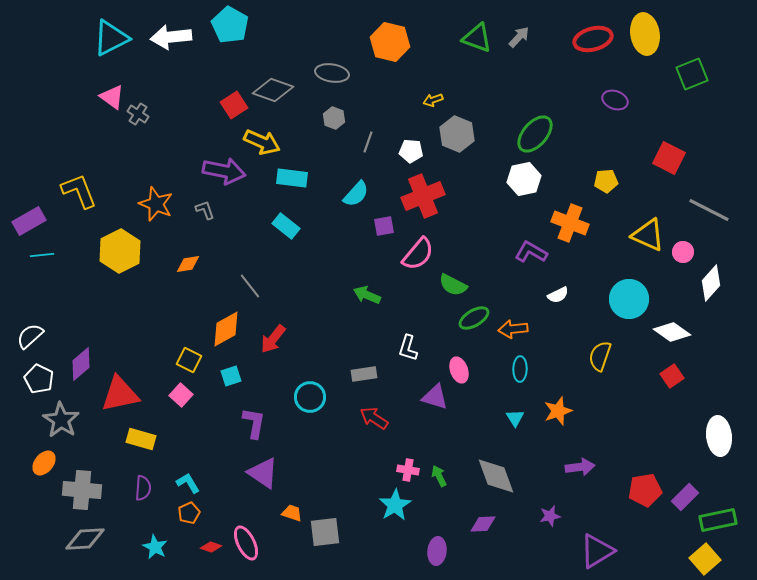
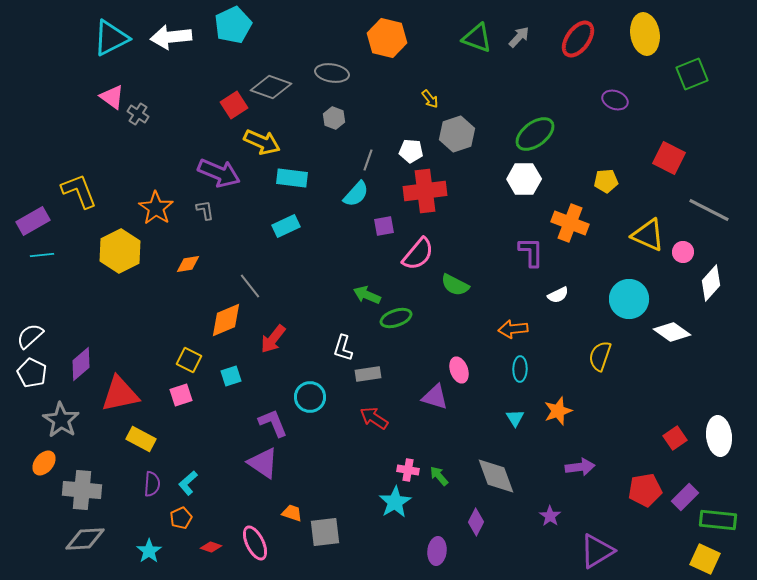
cyan pentagon at (230, 25): moved 3 px right; rotated 18 degrees clockwise
red ellipse at (593, 39): moved 15 px left; rotated 39 degrees counterclockwise
orange hexagon at (390, 42): moved 3 px left, 4 px up
gray diamond at (273, 90): moved 2 px left, 3 px up
yellow arrow at (433, 100): moved 3 px left, 1 px up; rotated 108 degrees counterclockwise
gray hexagon at (457, 134): rotated 20 degrees clockwise
green ellipse at (535, 134): rotated 12 degrees clockwise
gray line at (368, 142): moved 18 px down
purple arrow at (224, 171): moved 5 px left, 2 px down; rotated 12 degrees clockwise
white hexagon at (524, 179): rotated 12 degrees clockwise
red cross at (423, 196): moved 2 px right, 5 px up; rotated 15 degrees clockwise
orange star at (156, 204): moved 4 px down; rotated 12 degrees clockwise
gray L-shape at (205, 210): rotated 10 degrees clockwise
purple rectangle at (29, 221): moved 4 px right
cyan rectangle at (286, 226): rotated 64 degrees counterclockwise
purple L-shape at (531, 252): rotated 60 degrees clockwise
green semicircle at (453, 285): moved 2 px right
green ellipse at (474, 318): moved 78 px left; rotated 12 degrees clockwise
orange diamond at (226, 329): moved 9 px up; rotated 6 degrees clockwise
white L-shape at (408, 348): moved 65 px left
gray rectangle at (364, 374): moved 4 px right
red square at (672, 376): moved 3 px right, 62 px down
white pentagon at (39, 379): moved 7 px left, 6 px up
pink square at (181, 395): rotated 30 degrees clockwise
purple L-shape at (254, 423): moved 19 px right; rotated 32 degrees counterclockwise
yellow rectangle at (141, 439): rotated 12 degrees clockwise
purple triangle at (263, 473): moved 10 px up
green arrow at (439, 476): rotated 15 degrees counterclockwise
cyan L-shape at (188, 483): rotated 100 degrees counterclockwise
purple semicircle at (143, 488): moved 9 px right, 4 px up
cyan star at (395, 505): moved 3 px up
orange pentagon at (189, 513): moved 8 px left, 5 px down
purple star at (550, 516): rotated 25 degrees counterclockwise
green rectangle at (718, 520): rotated 18 degrees clockwise
purple diamond at (483, 524): moved 7 px left, 2 px up; rotated 60 degrees counterclockwise
pink ellipse at (246, 543): moved 9 px right
cyan star at (155, 547): moved 6 px left, 4 px down; rotated 10 degrees clockwise
yellow square at (705, 559): rotated 24 degrees counterclockwise
